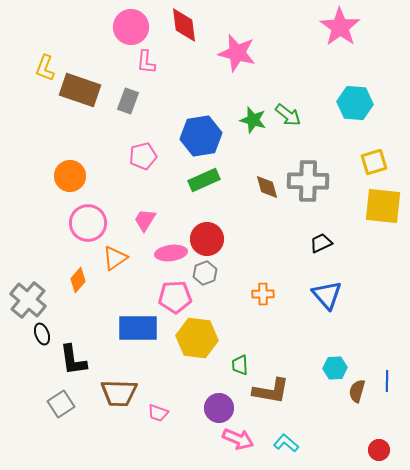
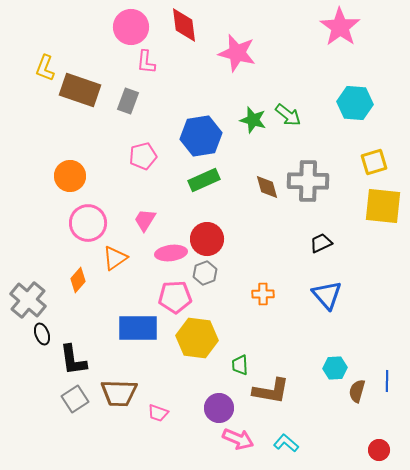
gray square at (61, 404): moved 14 px right, 5 px up
